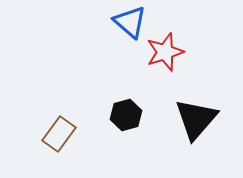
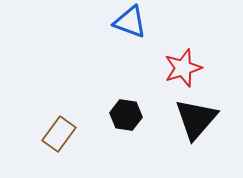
blue triangle: rotated 21 degrees counterclockwise
red star: moved 18 px right, 16 px down
black hexagon: rotated 24 degrees clockwise
